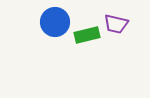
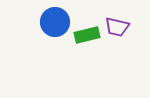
purple trapezoid: moved 1 px right, 3 px down
